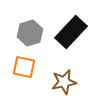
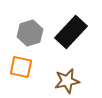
orange square: moved 3 px left
brown star: moved 3 px right, 1 px up
